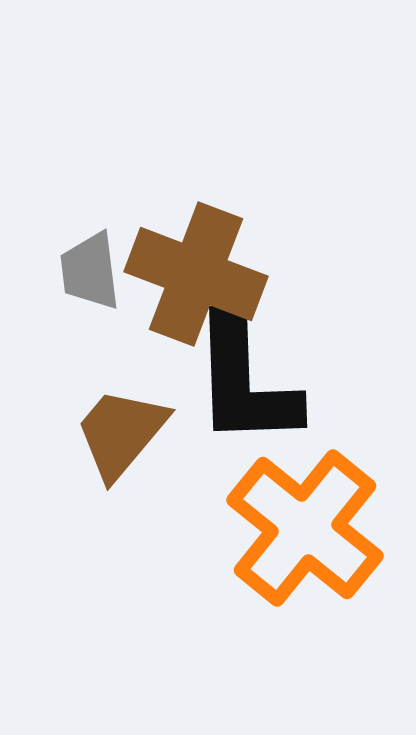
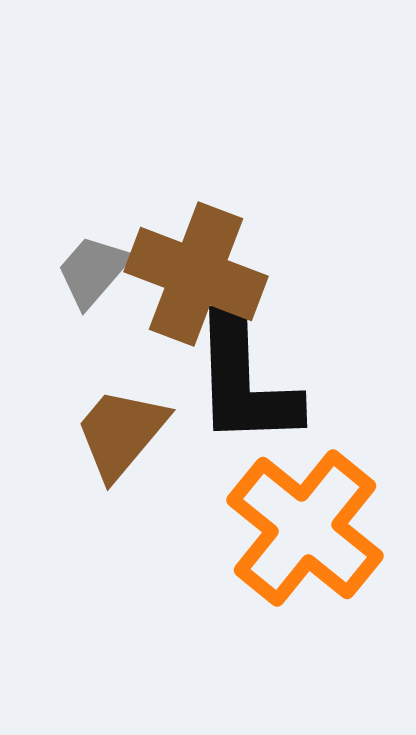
gray trapezoid: moved 3 px right; rotated 48 degrees clockwise
